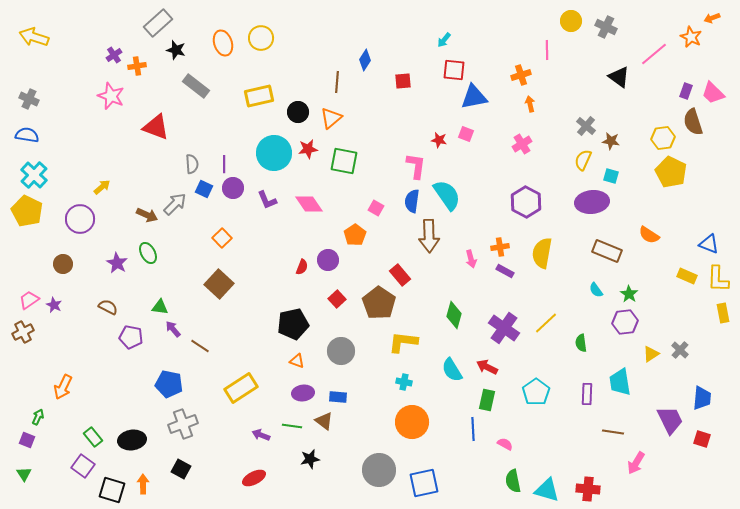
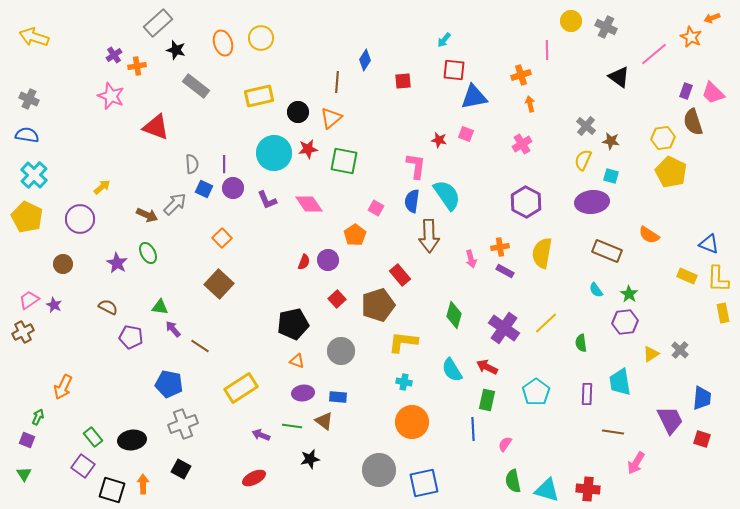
yellow pentagon at (27, 211): moved 6 px down
red semicircle at (302, 267): moved 2 px right, 5 px up
brown pentagon at (379, 303): moved 1 px left, 2 px down; rotated 20 degrees clockwise
pink semicircle at (505, 444): rotated 84 degrees counterclockwise
